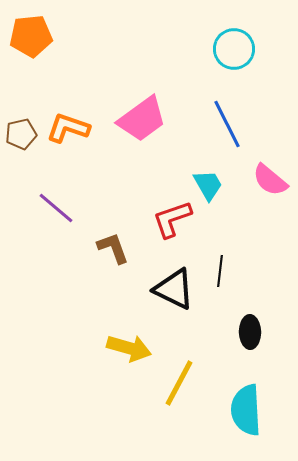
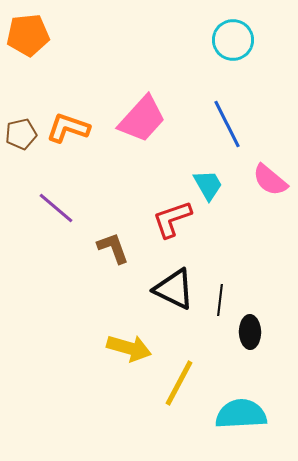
orange pentagon: moved 3 px left, 1 px up
cyan circle: moved 1 px left, 9 px up
pink trapezoid: rotated 12 degrees counterclockwise
black line: moved 29 px down
cyan semicircle: moved 5 px left, 4 px down; rotated 90 degrees clockwise
